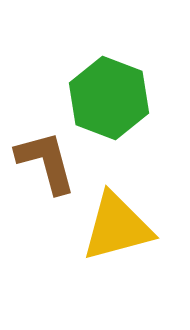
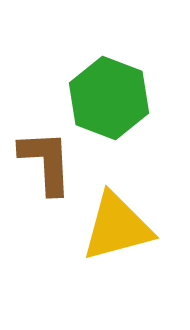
brown L-shape: rotated 12 degrees clockwise
